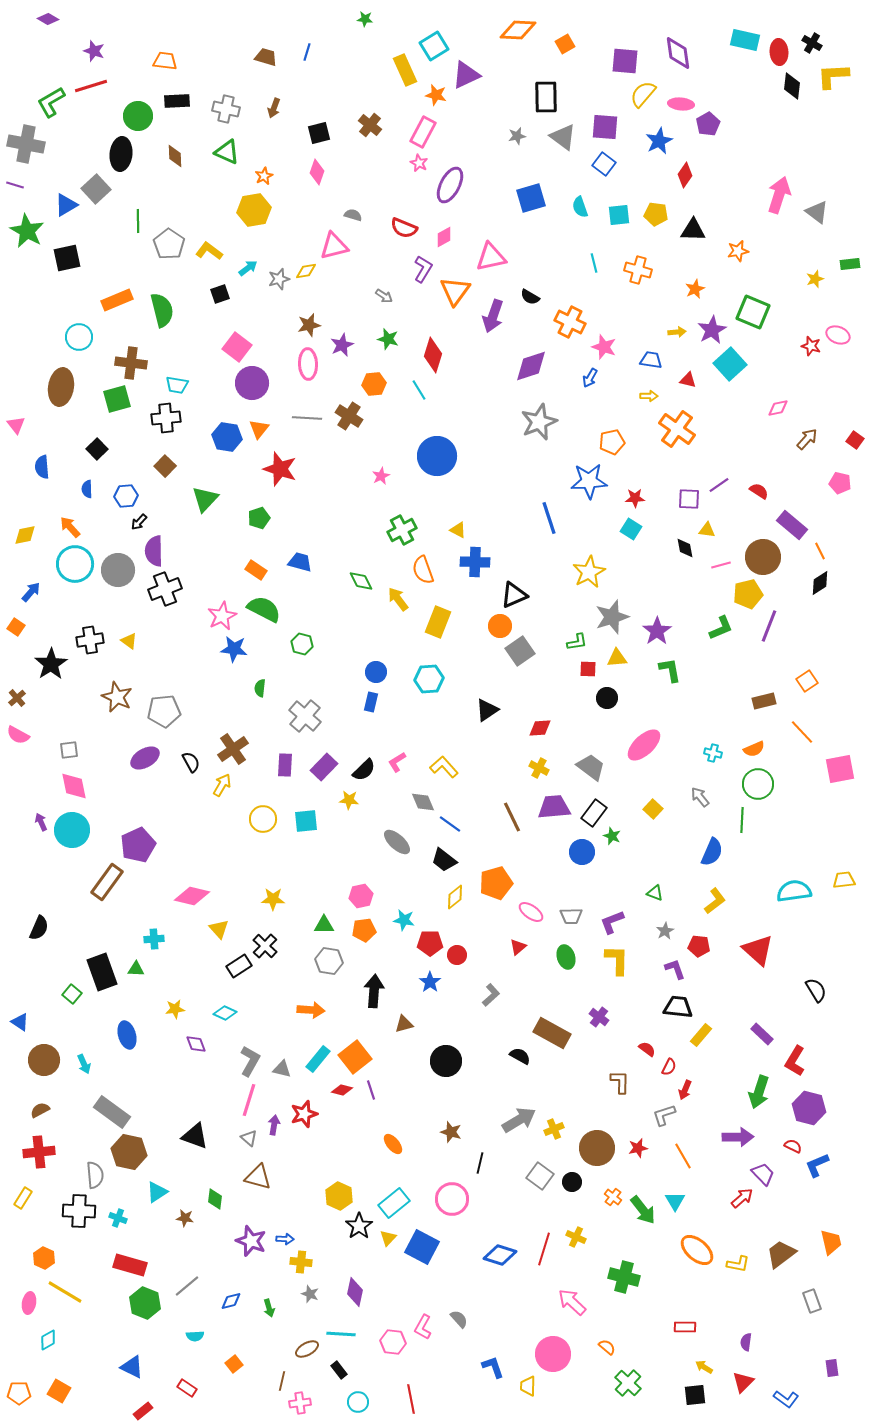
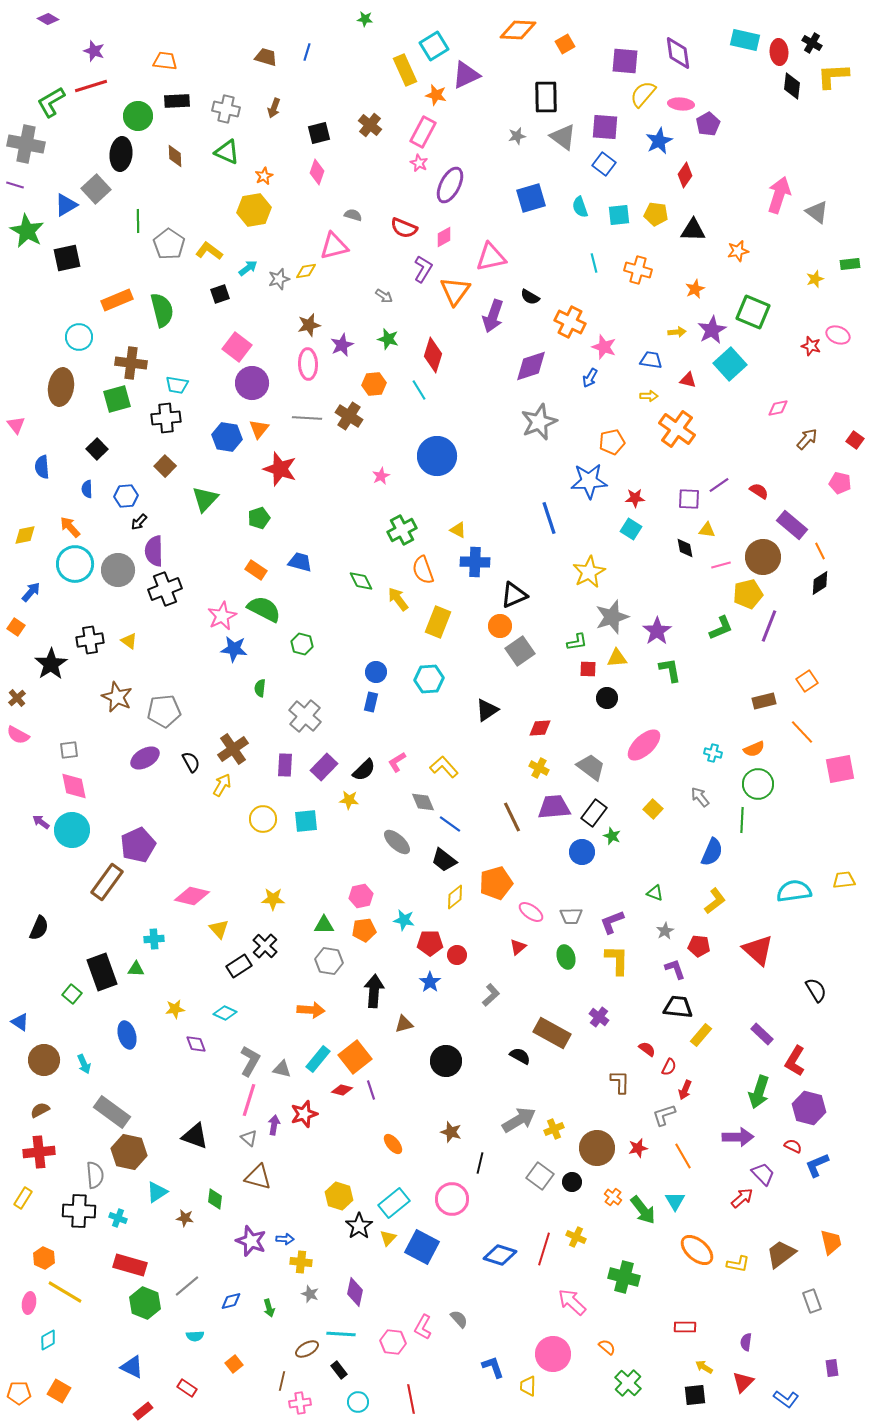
purple arrow at (41, 822): rotated 30 degrees counterclockwise
yellow hexagon at (339, 1196): rotated 8 degrees counterclockwise
